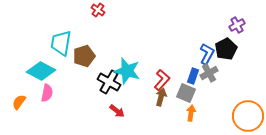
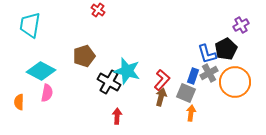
purple cross: moved 4 px right
cyan trapezoid: moved 31 px left, 18 px up
blue L-shape: rotated 135 degrees clockwise
orange semicircle: rotated 35 degrees counterclockwise
red arrow: moved 5 px down; rotated 126 degrees counterclockwise
orange circle: moved 13 px left, 34 px up
